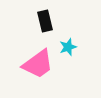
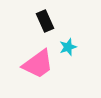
black rectangle: rotated 10 degrees counterclockwise
